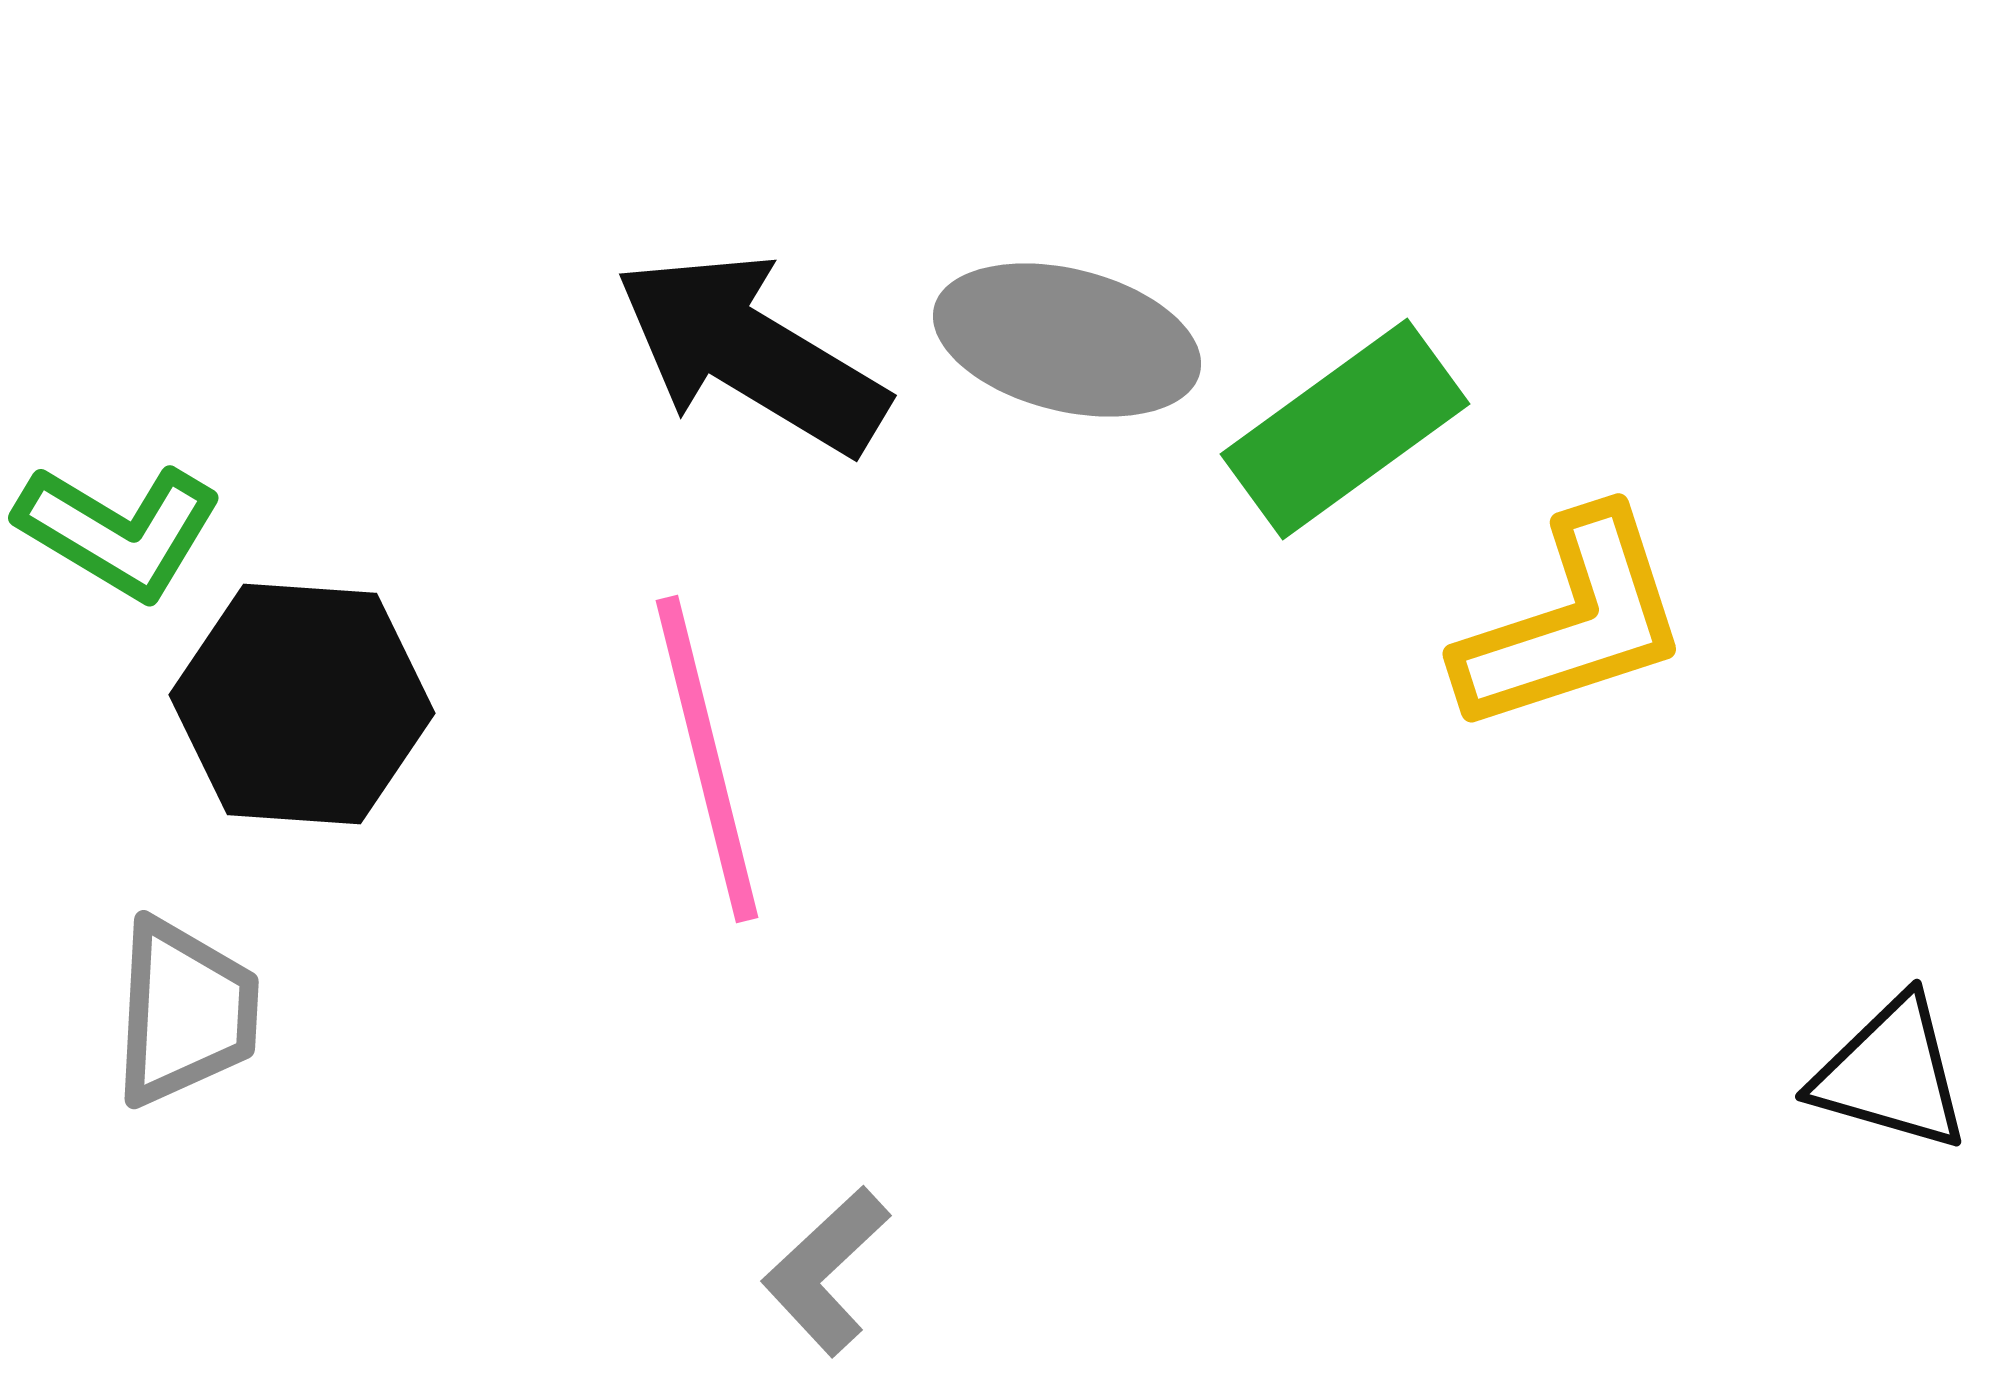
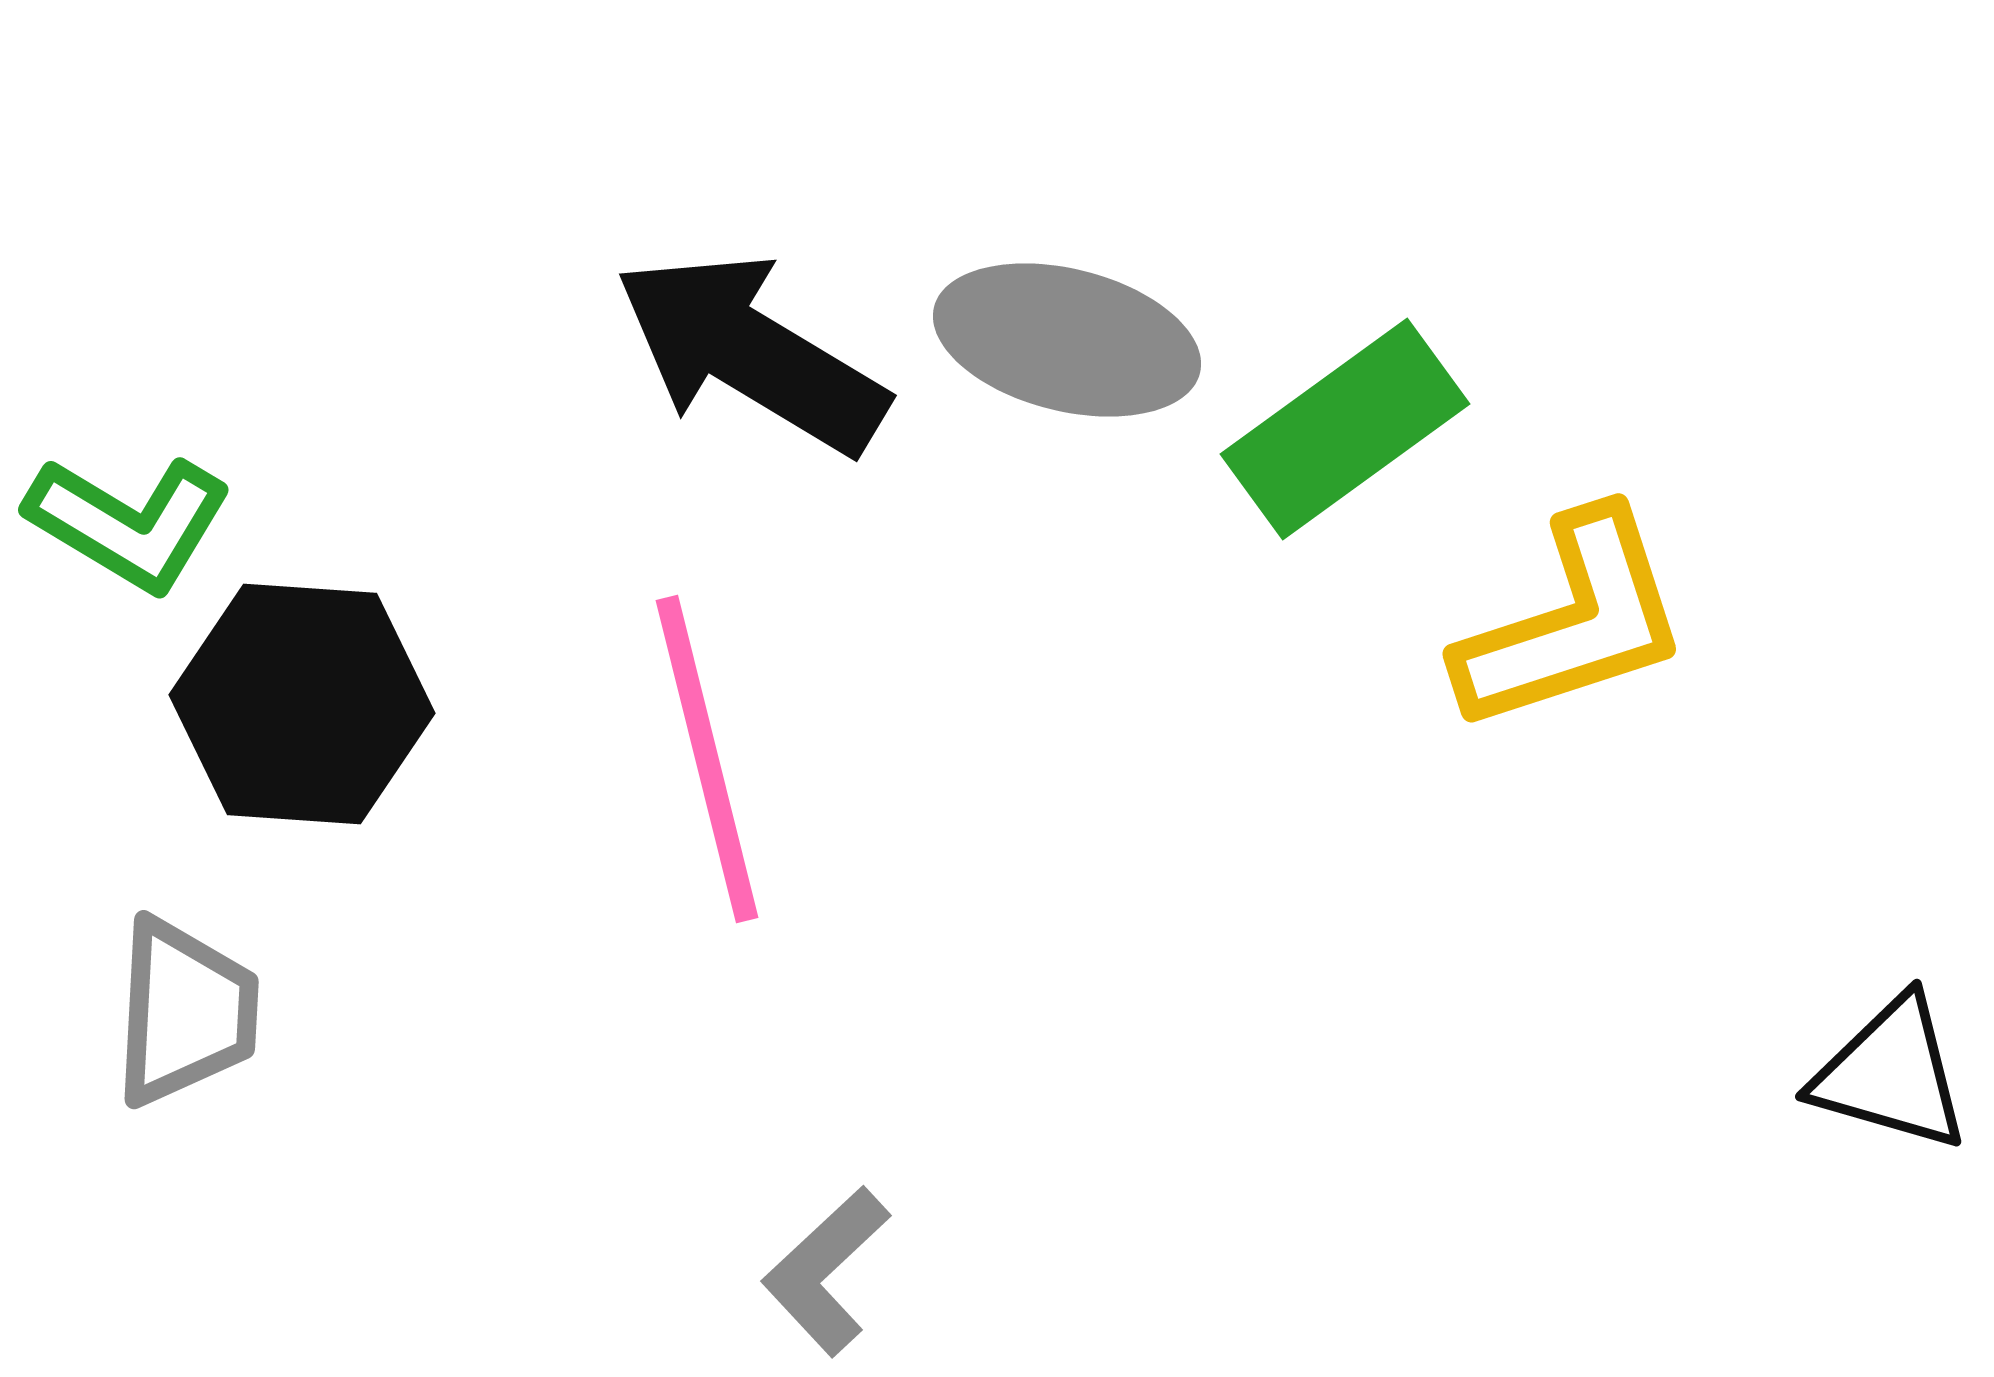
green L-shape: moved 10 px right, 8 px up
